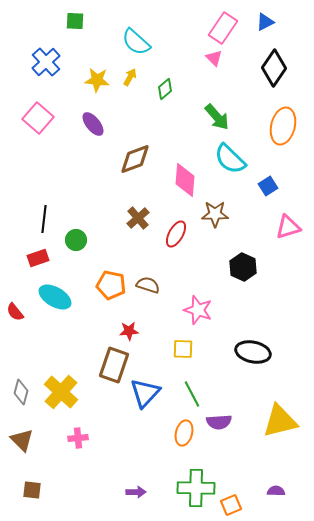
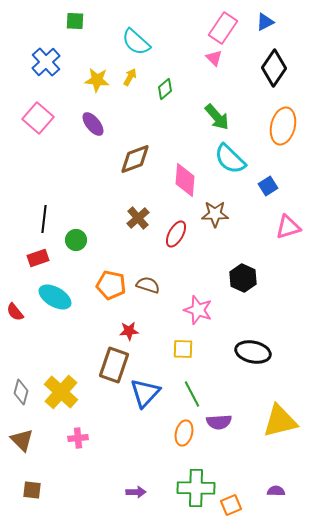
black hexagon at (243, 267): moved 11 px down
